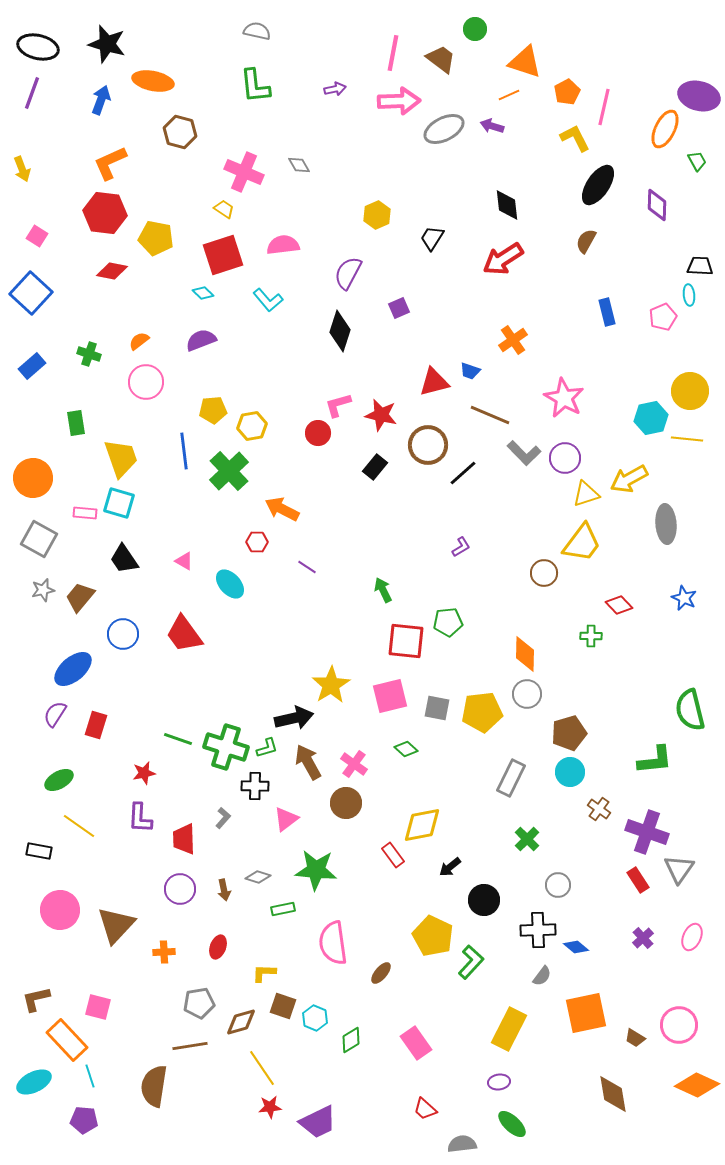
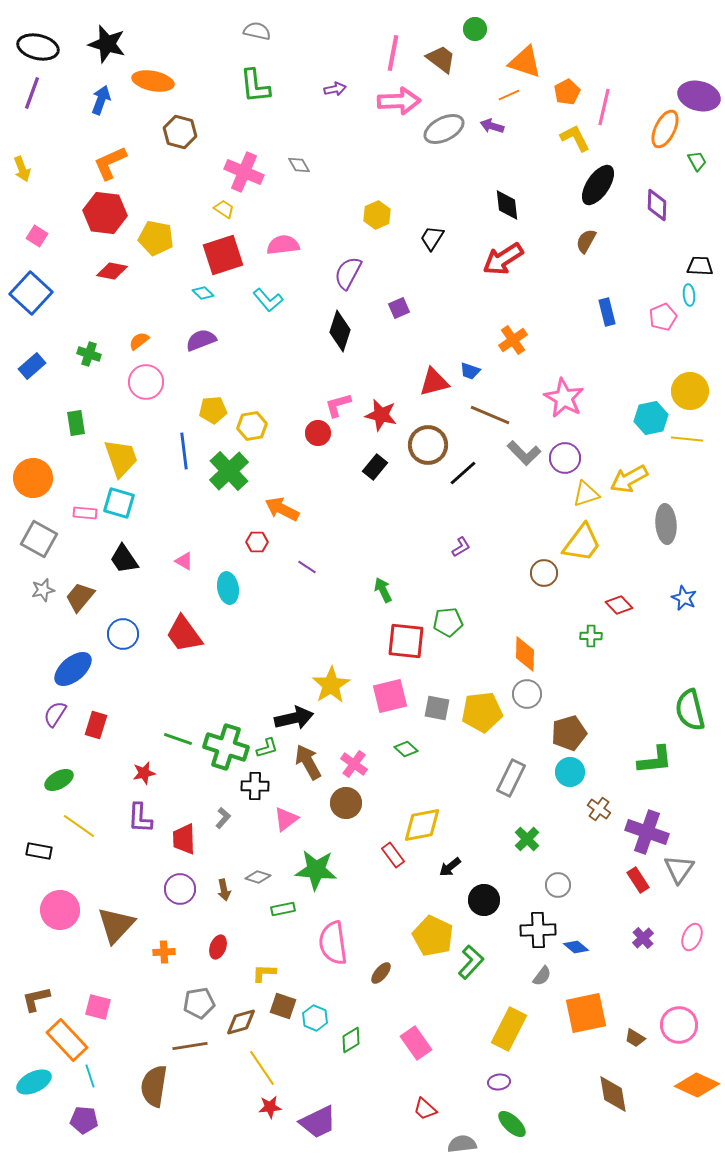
cyan ellipse at (230, 584): moved 2 px left, 4 px down; rotated 32 degrees clockwise
